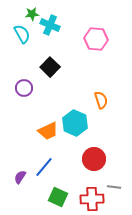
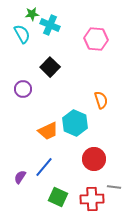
purple circle: moved 1 px left, 1 px down
